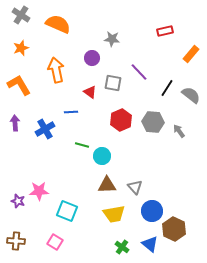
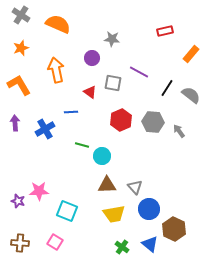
purple line: rotated 18 degrees counterclockwise
blue circle: moved 3 px left, 2 px up
brown cross: moved 4 px right, 2 px down
